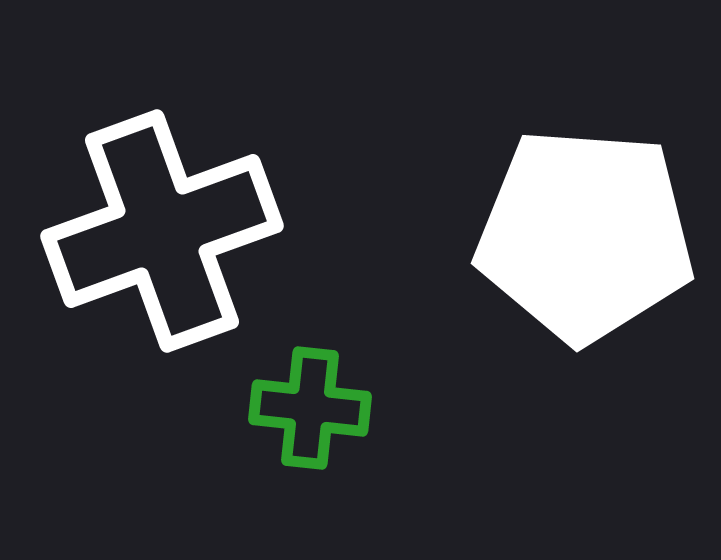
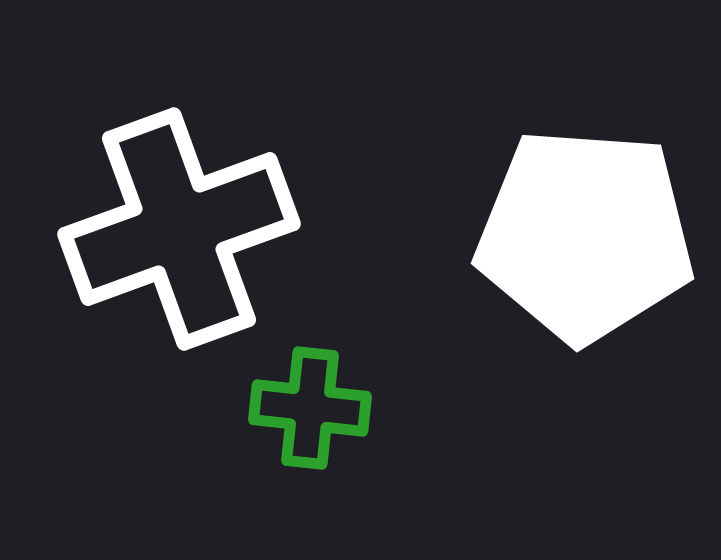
white cross: moved 17 px right, 2 px up
